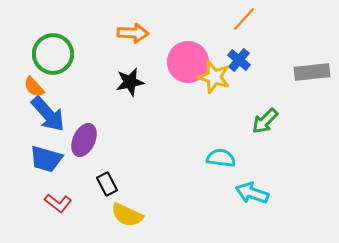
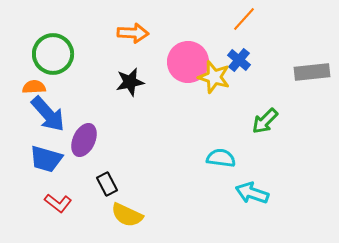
orange semicircle: rotated 130 degrees clockwise
